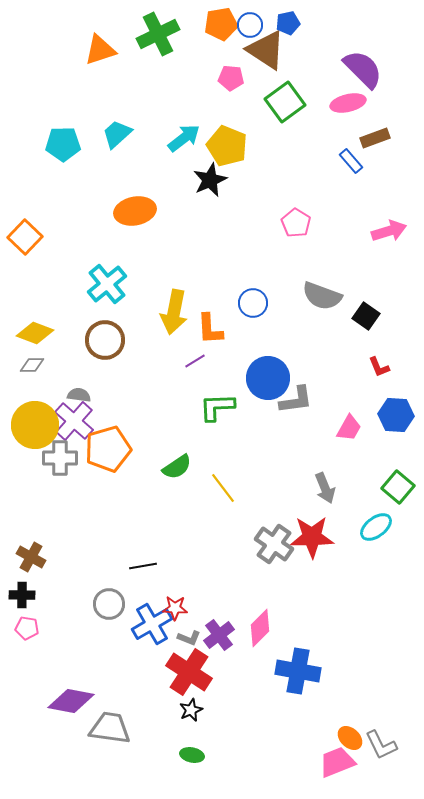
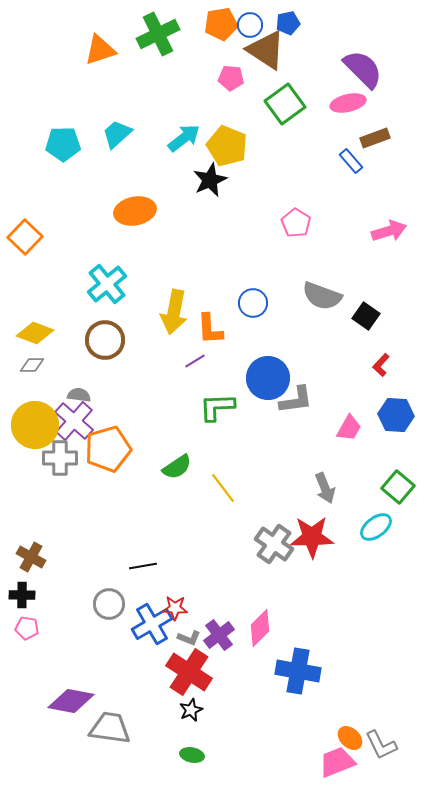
green square at (285, 102): moved 2 px down
red L-shape at (379, 367): moved 2 px right, 2 px up; rotated 65 degrees clockwise
